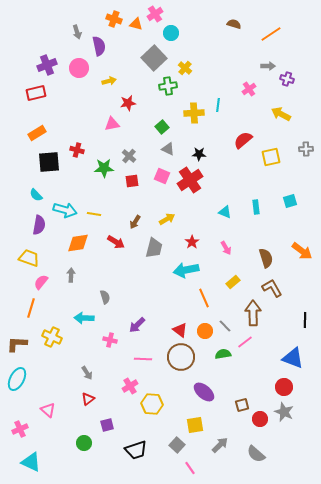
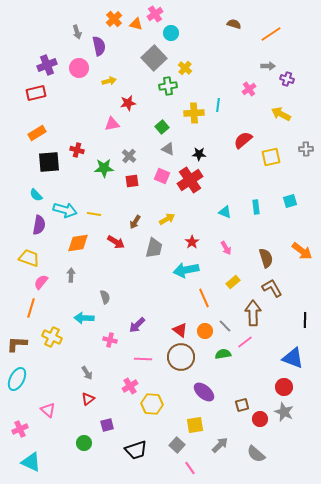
orange cross at (114, 19): rotated 28 degrees clockwise
